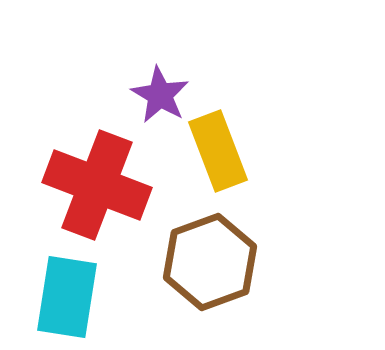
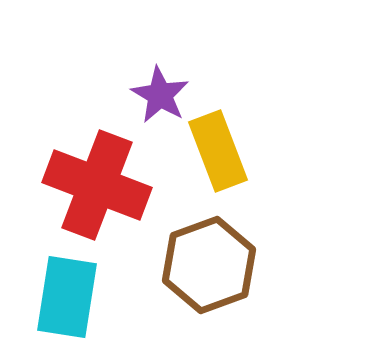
brown hexagon: moved 1 px left, 3 px down
